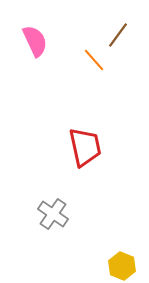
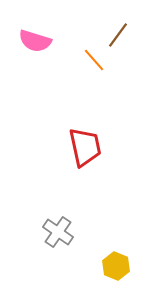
pink semicircle: rotated 132 degrees clockwise
gray cross: moved 5 px right, 18 px down
yellow hexagon: moved 6 px left
